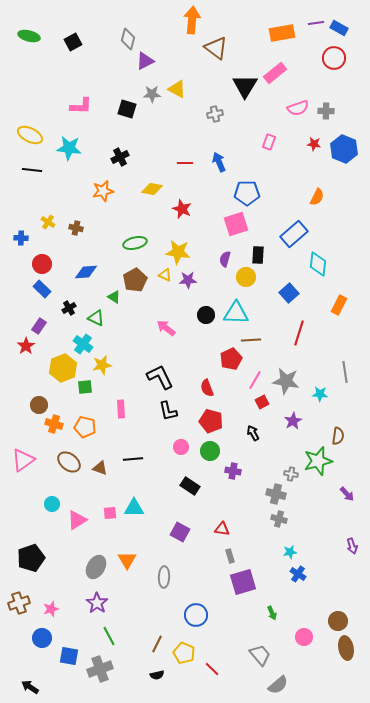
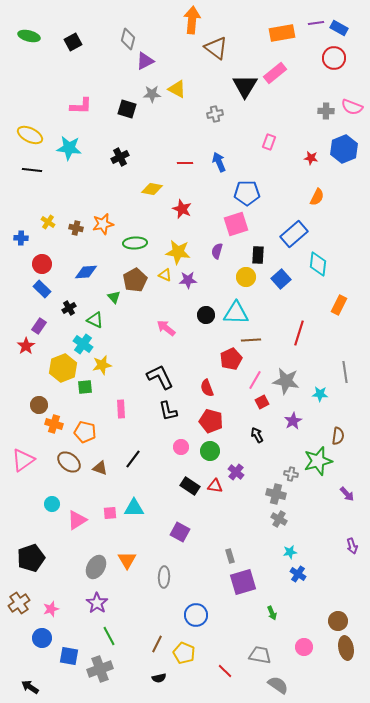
pink semicircle at (298, 108): moved 54 px right, 1 px up; rotated 40 degrees clockwise
red star at (314, 144): moved 3 px left, 14 px down
blue hexagon at (344, 149): rotated 16 degrees clockwise
orange star at (103, 191): moved 33 px down
green ellipse at (135, 243): rotated 10 degrees clockwise
purple semicircle at (225, 259): moved 8 px left, 8 px up
blue square at (289, 293): moved 8 px left, 14 px up
green triangle at (114, 297): rotated 16 degrees clockwise
green triangle at (96, 318): moved 1 px left, 2 px down
orange pentagon at (85, 427): moved 5 px down
black arrow at (253, 433): moved 4 px right, 2 px down
black line at (133, 459): rotated 48 degrees counterclockwise
purple cross at (233, 471): moved 3 px right, 1 px down; rotated 28 degrees clockwise
gray cross at (279, 519): rotated 14 degrees clockwise
red triangle at (222, 529): moved 7 px left, 43 px up
brown cross at (19, 603): rotated 15 degrees counterclockwise
pink circle at (304, 637): moved 10 px down
gray trapezoid at (260, 655): rotated 40 degrees counterclockwise
red line at (212, 669): moved 13 px right, 2 px down
black semicircle at (157, 675): moved 2 px right, 3 px down
gray semicircle at (278, 685): rotated 105 degrees counterclockwise
